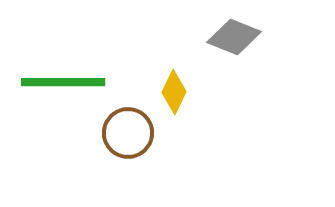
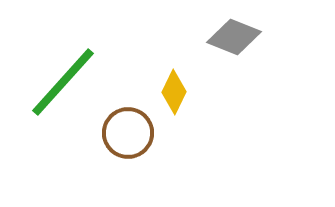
green line: rotated 48 degrees counterclockwise
